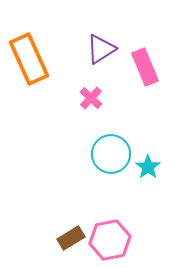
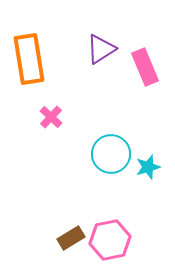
orange rectangle: rotated 15 degrees clockwise
pink cross: moved 40 px left, 19 px down
cyan star: rotated 20 degrees clockwise
